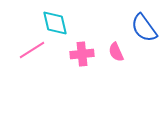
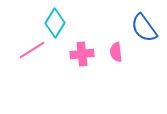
cyan diamond: rotated 44 degrees clockwise
pink semicircle: rotated 18 degrees clockwise
